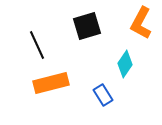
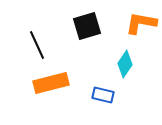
orange L-shape: rotated 72 degrees clockwise
blue rectangle: rotated 45 degrees counterclockwise
